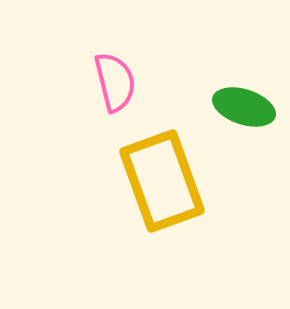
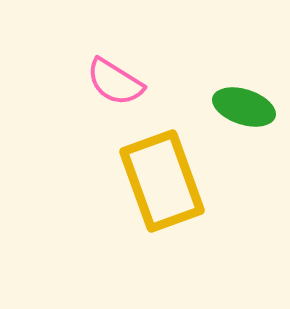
pink semicircle: rotated 136 degrees clockwise
